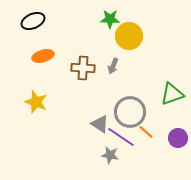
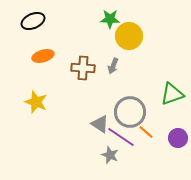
gray star: rotated 12 degrees clockwise
